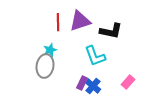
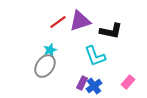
red line: rotated 54 degrees clockwise
gray ellipse: rotated 25 degrees clockwise
blue cross: moved 1 px right; rotated 14 degrees clockwise
